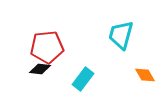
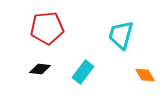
red pentagon: moved 19 px up
cyan rectangle: moved 7 px up
